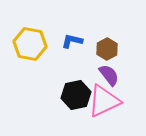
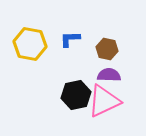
blue L-shape: moved 2 px left, 2 px up; rotated 15 degrees counterclockwise
brown hexagon: rotated 20 degrees counterclockwise
purple semicircle: rotated 50 degrees counterclockwise
